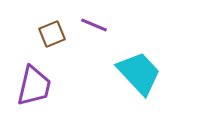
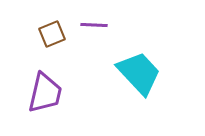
purple line: rotated 20 degrees counterclockwise
purple trapezoid: moved 11 px right, 7 px down
